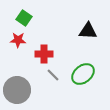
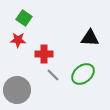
black triangle: moved 2 px right, 7 px down
